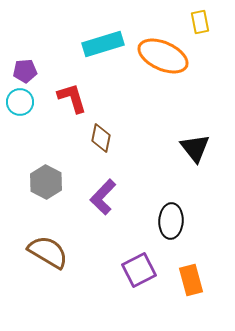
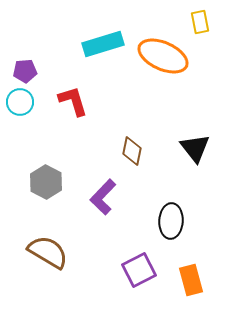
red L-shape: moved 1 px right, 3 px down
brown diamond: moved 31 px right, 13 px down
